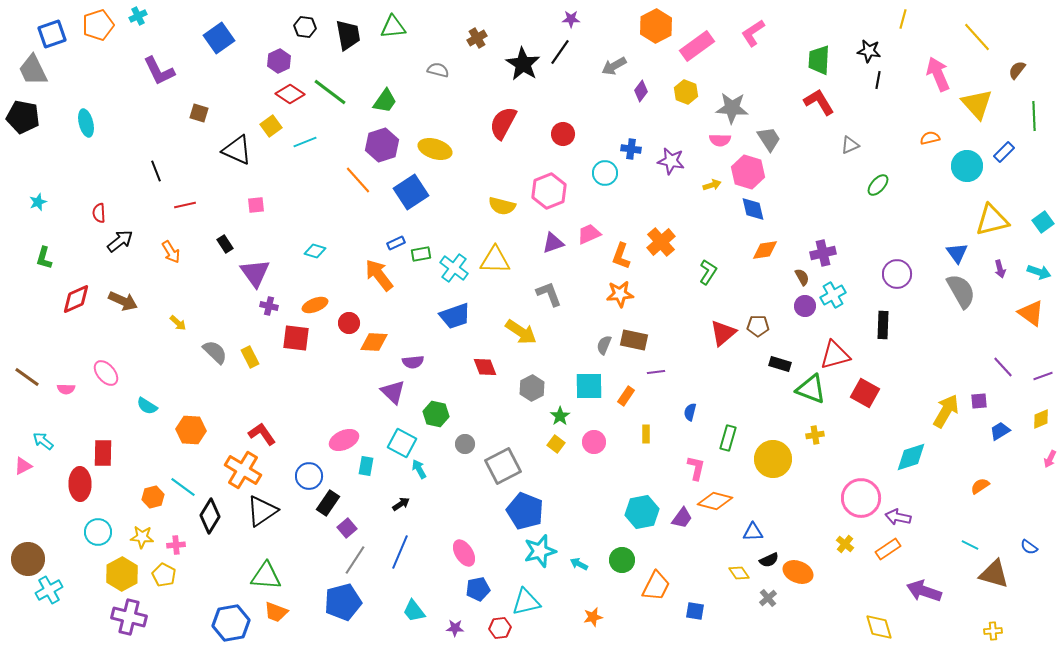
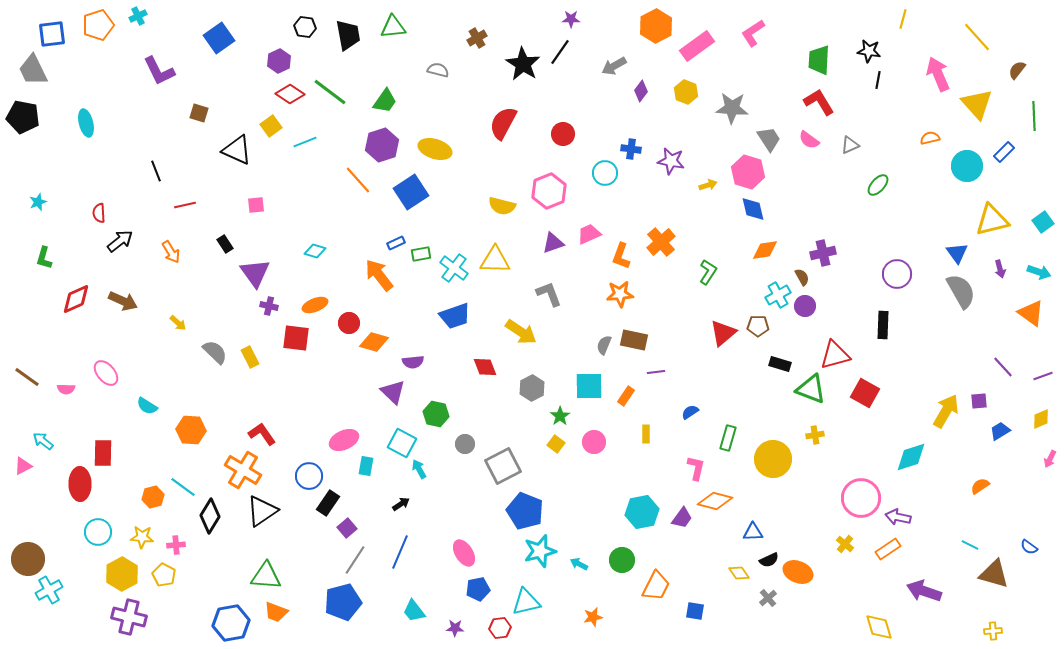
blue square at (52, 34): rotated 12 degrees clockwise
pink semicircle at (720, 140): moved 89 px right; rotated 35 degrees clockwise
yellow arrow at (712, 185): moved 4 px left
cyan cross at (833, 295): moved 55 px left
orange diamond at (374, 342): rotated 12 degrees clockwise
blue semicircle at (690, 412): rotated 42 degrees clockwise
